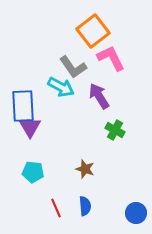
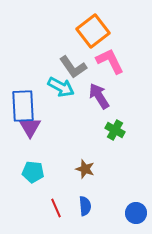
pink L-shape: moved 1 px left, 3 px down
